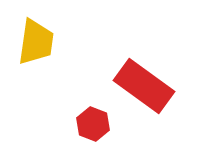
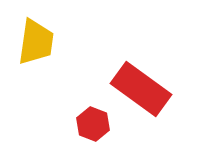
red rectangle: moved 3 px left, 3 px down
